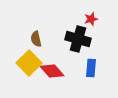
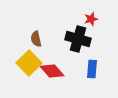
blue rectangle: moved 1 px right, 1 px down
